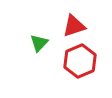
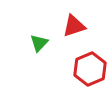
red hexagon: moved 10 px right, 8 px down
